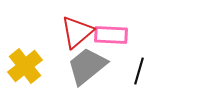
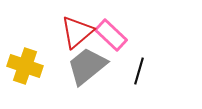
pink rectangle: rotated 40 degrees clockwise
yellow cross: rotated 32 degrees counterclockwise
